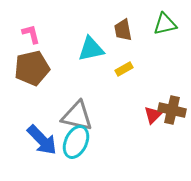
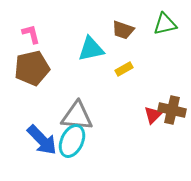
brown trapezoid: rotated 60 degrees counterclockwise
gray triangle: rotated 8 degrees counterclockwise
cyan ellipse: moved 4 px left, 1 px up
